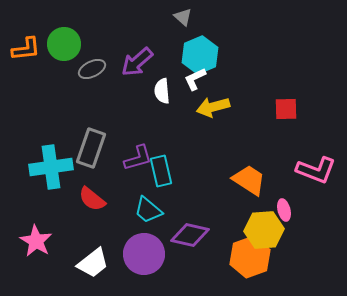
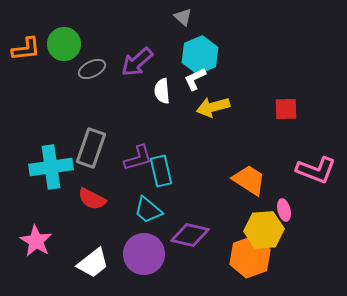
red semicircle: rotated 12 degrees counterclockwise
